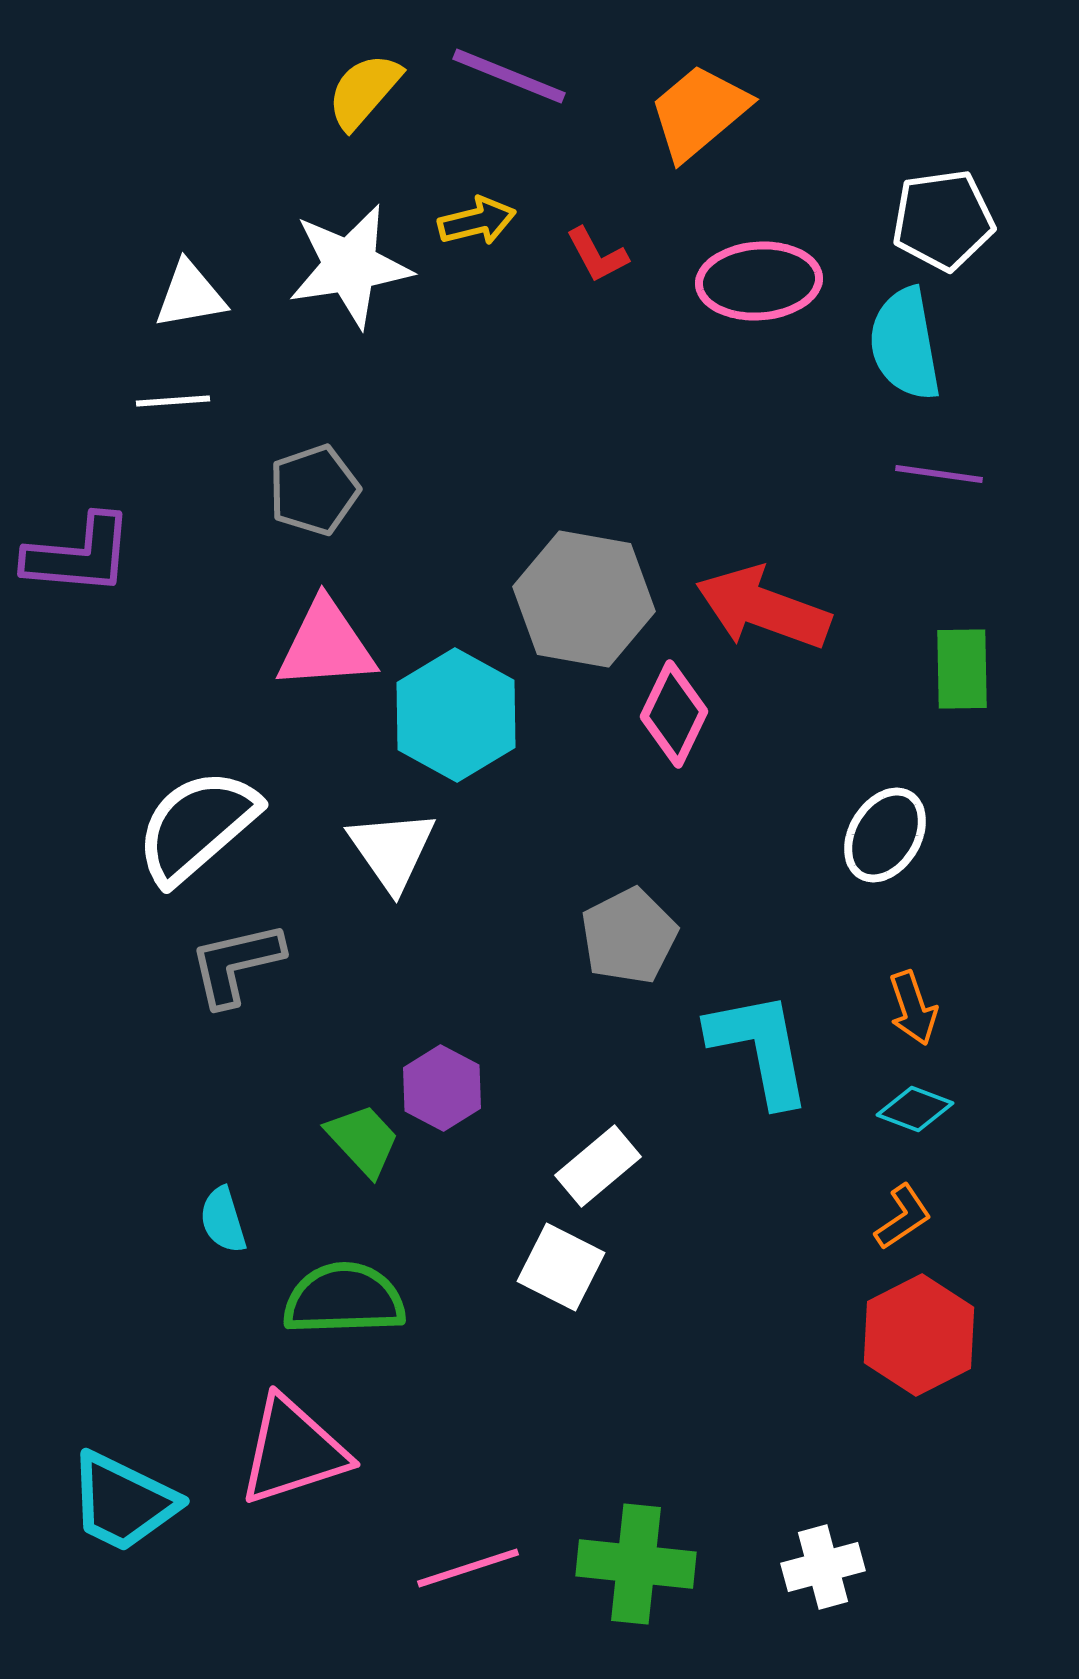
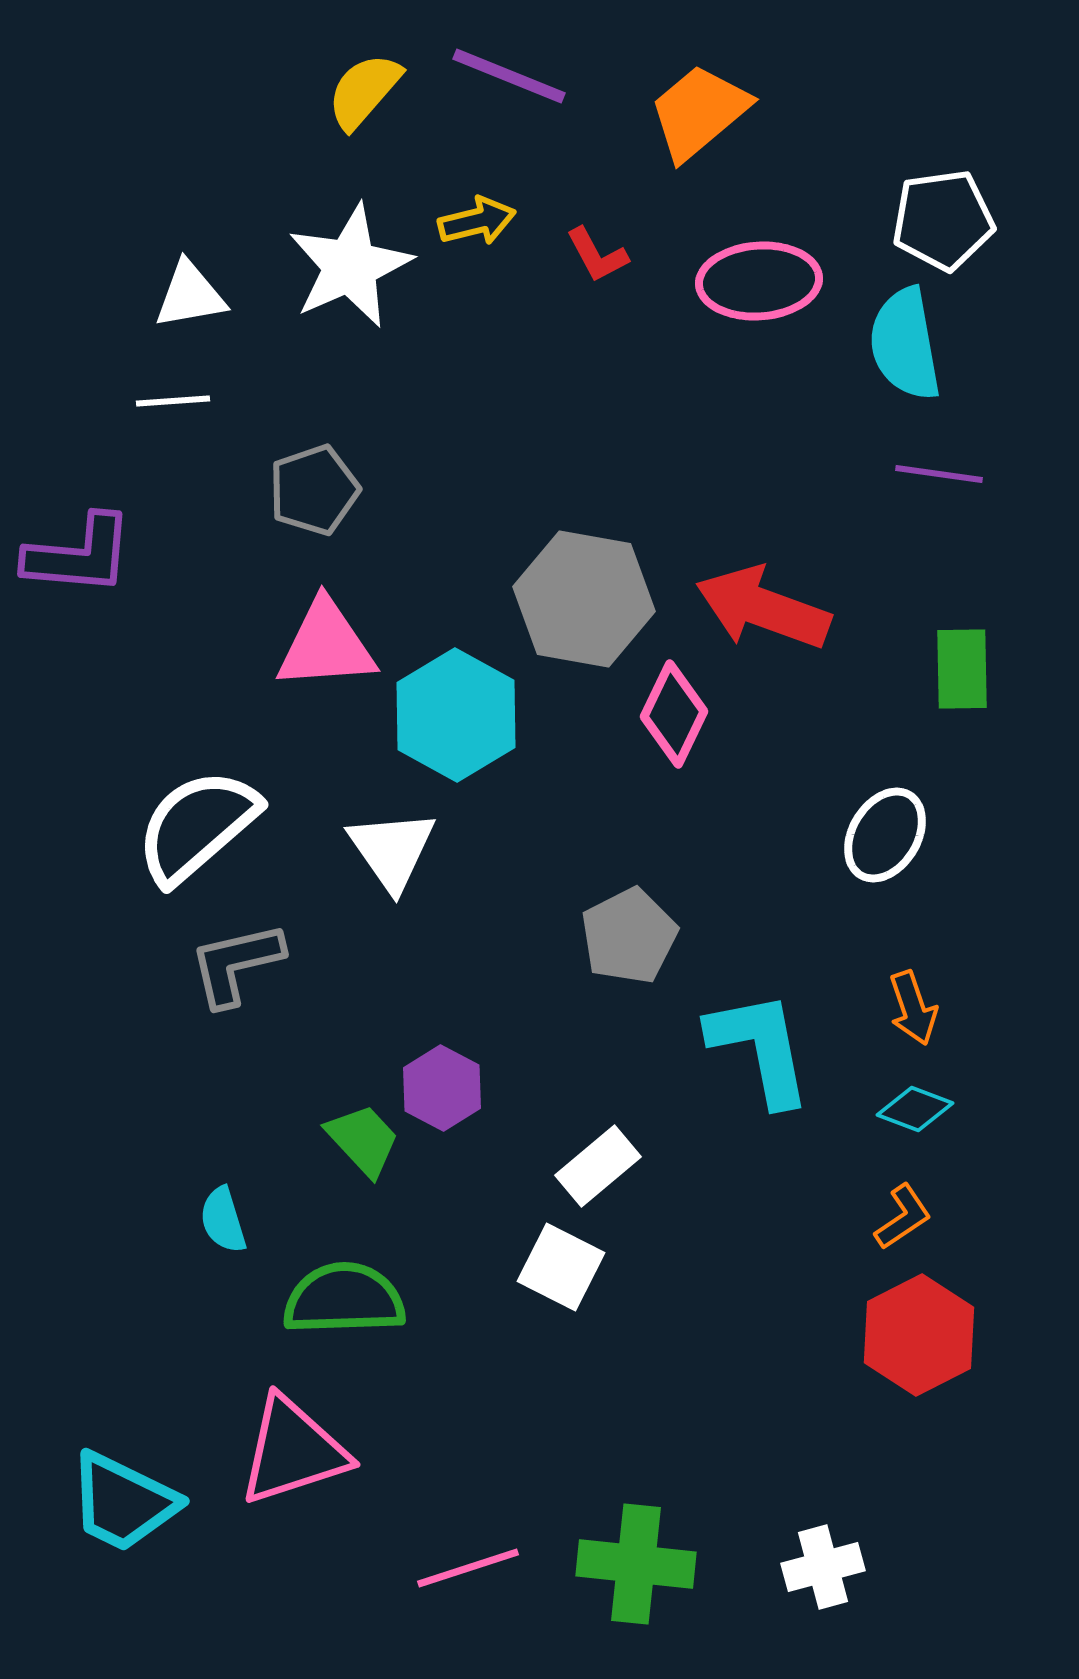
white star at (350, 266): rotated 15 degrees counterclockwise
